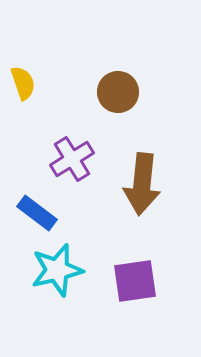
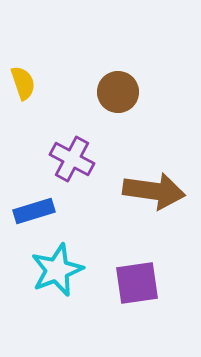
purple cross: rotated 30 degrees counterclockwise
brown arrow: moved 12 px right, 7 px down; rotated 88 degrees counterclockwise
blue rectangle: moved 3 px left, 2 px up; rotated 54 degrees counterclockwise
cyan star: rotated 8 degrees counterclockwise
purple square: moved 2 px right, 2 px down
